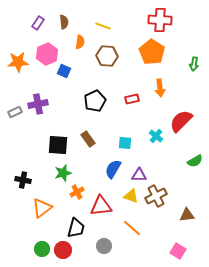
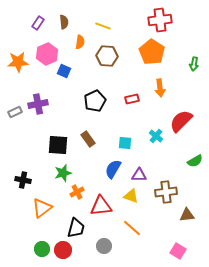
red cross: rotated 10 degrees counterclockwise
brown cross: moved 10 px right, 4 px up; rotated 20 degrees clockwise
